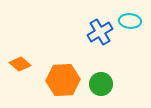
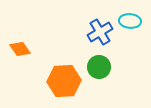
orange diamond: moved 15 px up; rotated 15 degrees clockwise
orange hexagon: moved 1 px right, 1 px down
green circle: moved 2 px left, 17 px up
